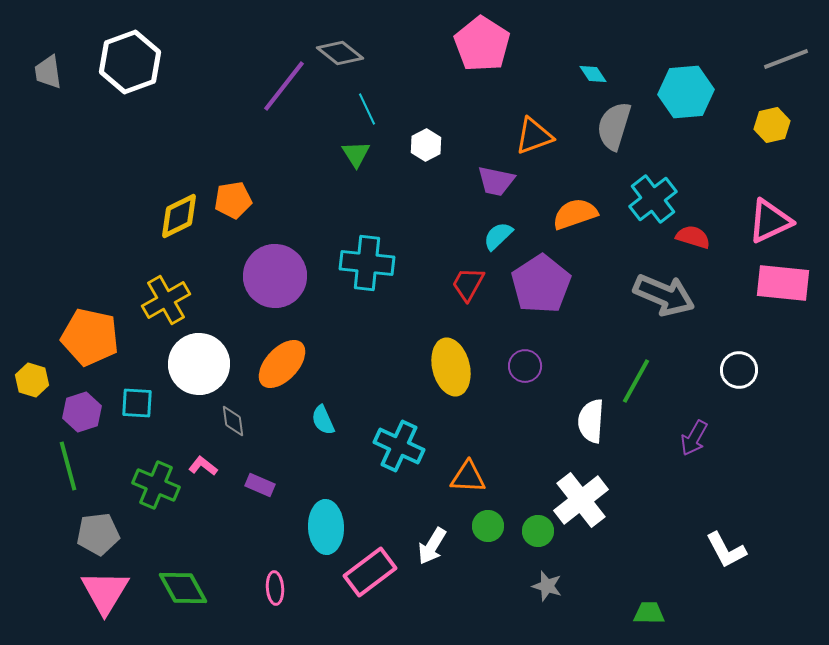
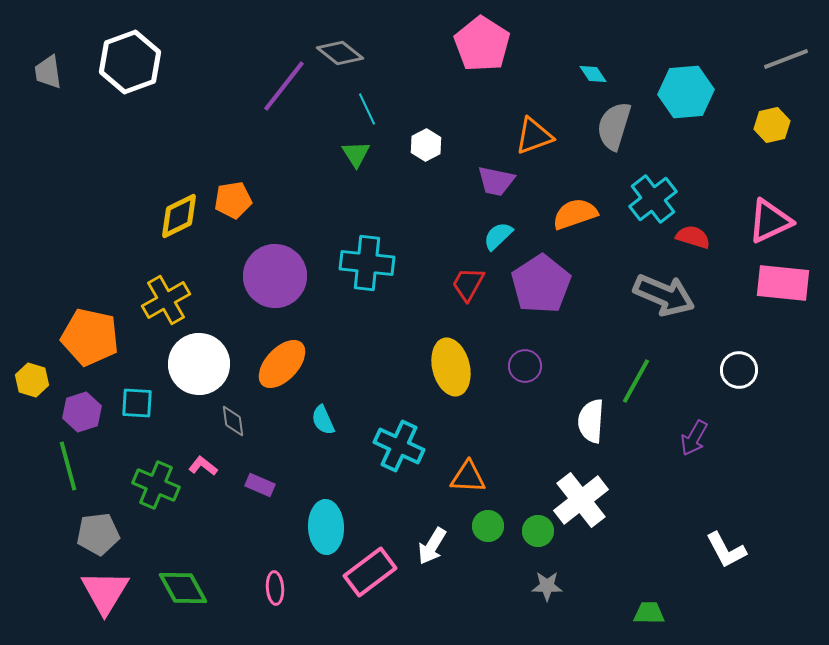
gray star at (547, 586): rotated 16 degrees counterclockwise
